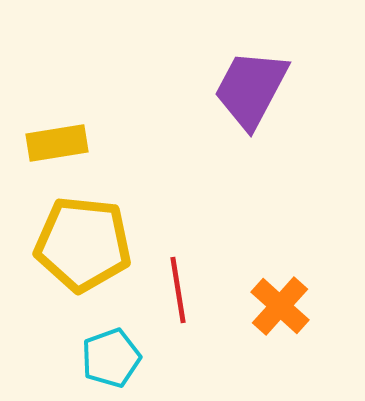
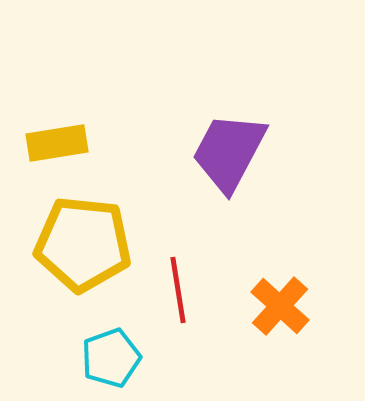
purple trapezoid: moved 22 px left, 63 px down
